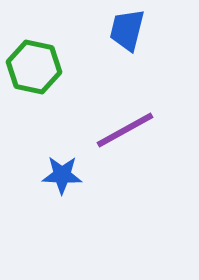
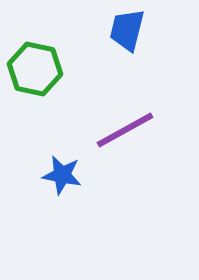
green hexagon: moved 1 px right, 2 px down
blue star: rotated 9 degrees clockwise
